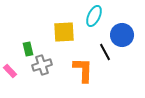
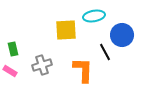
cyan ellipse: rotated 55 degrees clockwise
yellow square: moved 2 px right, 2 px up
green rectangle: moved 15 px left
pink rectangle: rotated 16 degrees counterclockwise
